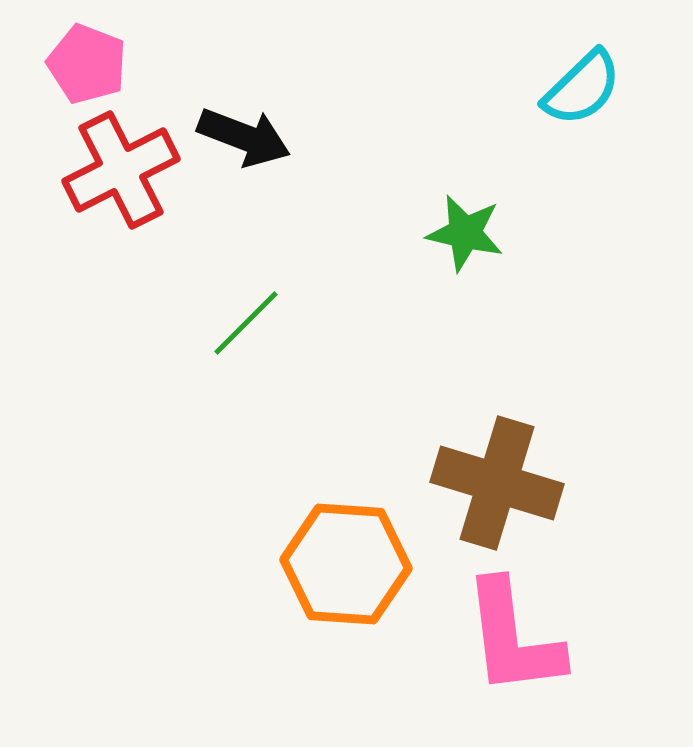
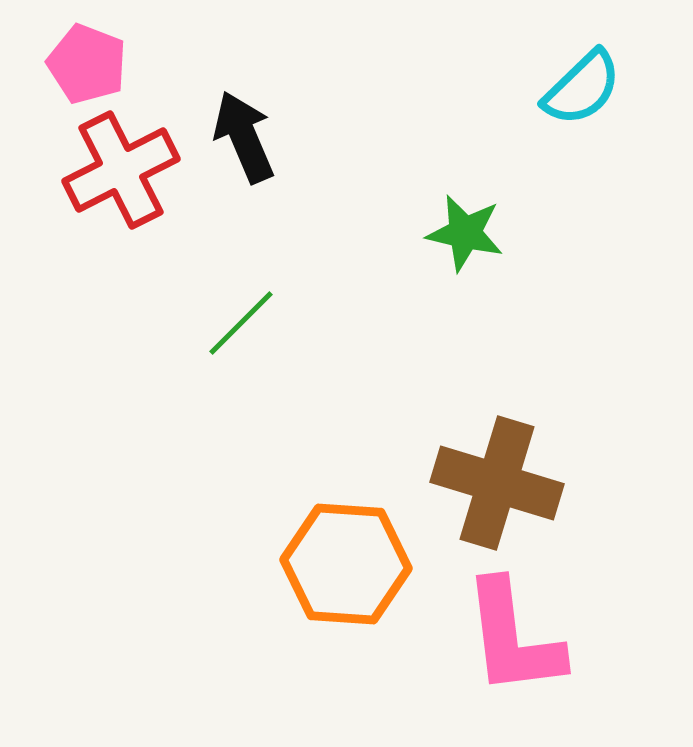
black arrow: rotated 134 degrees counterclockwise
green line: moved 5 px left
